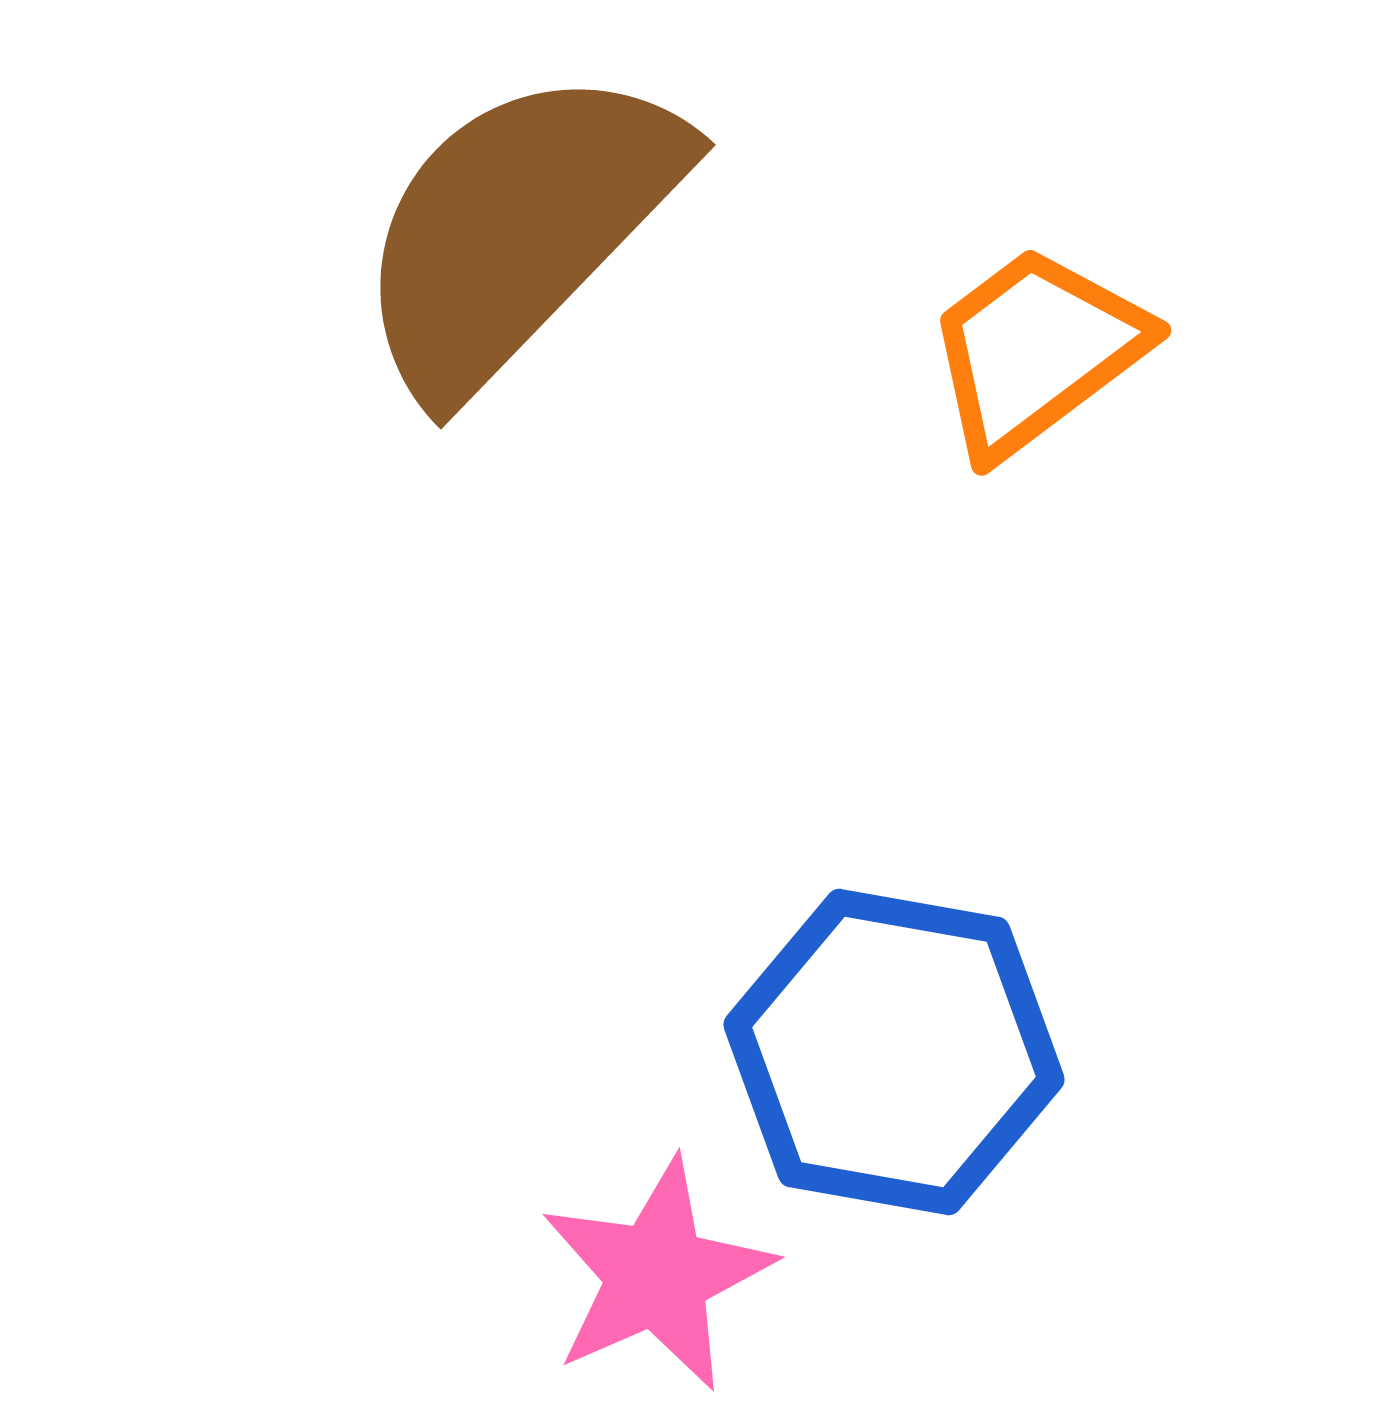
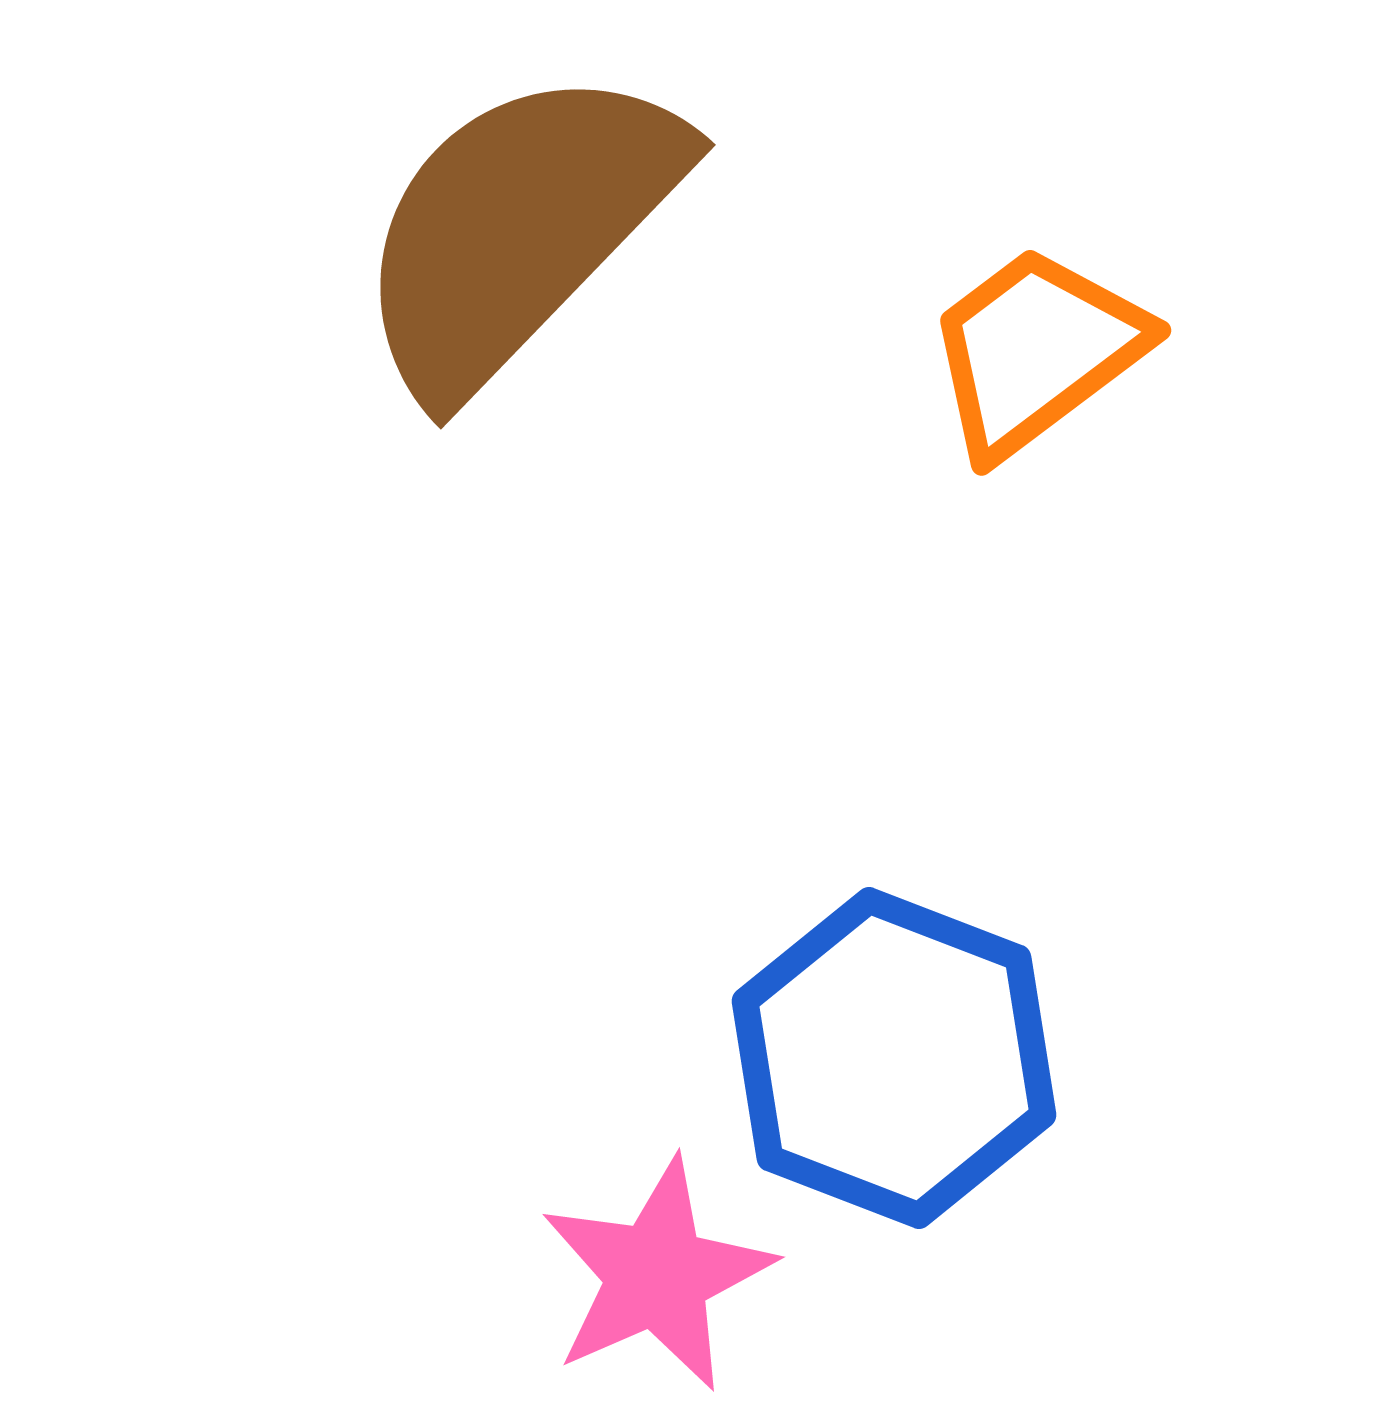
blue hexagon: moved 6 px down; rotated 11 degrees clockwise
